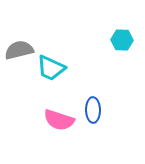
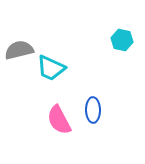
cyan hexagon: rotated 10 degrees clockwise
pink semicircle: rotated 44 degrees clockwise
